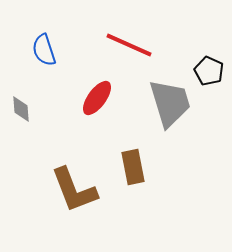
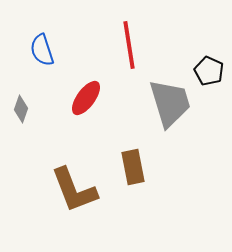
red line: rotated 57 degrees clockwise
blue semicircle: moved 2 px left
red ellipse: moved 11 px left
gray diamond: rotated 24 degrees clockwise
